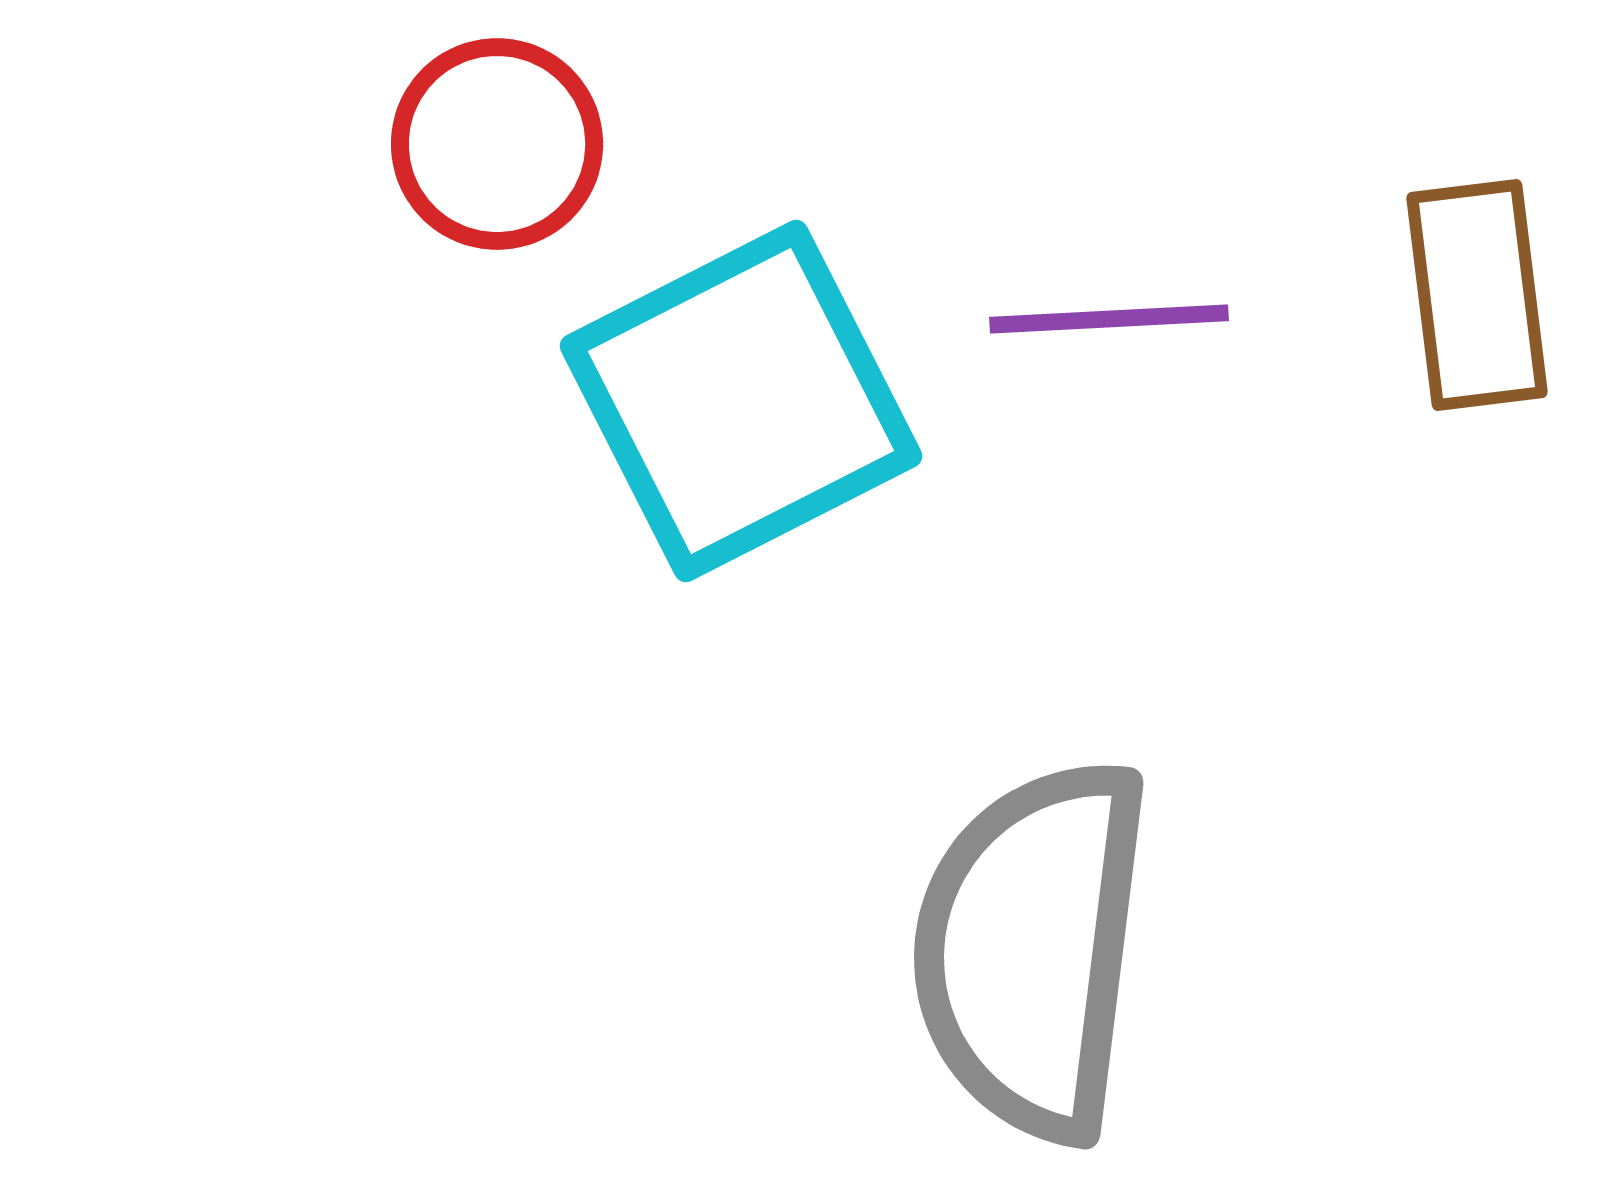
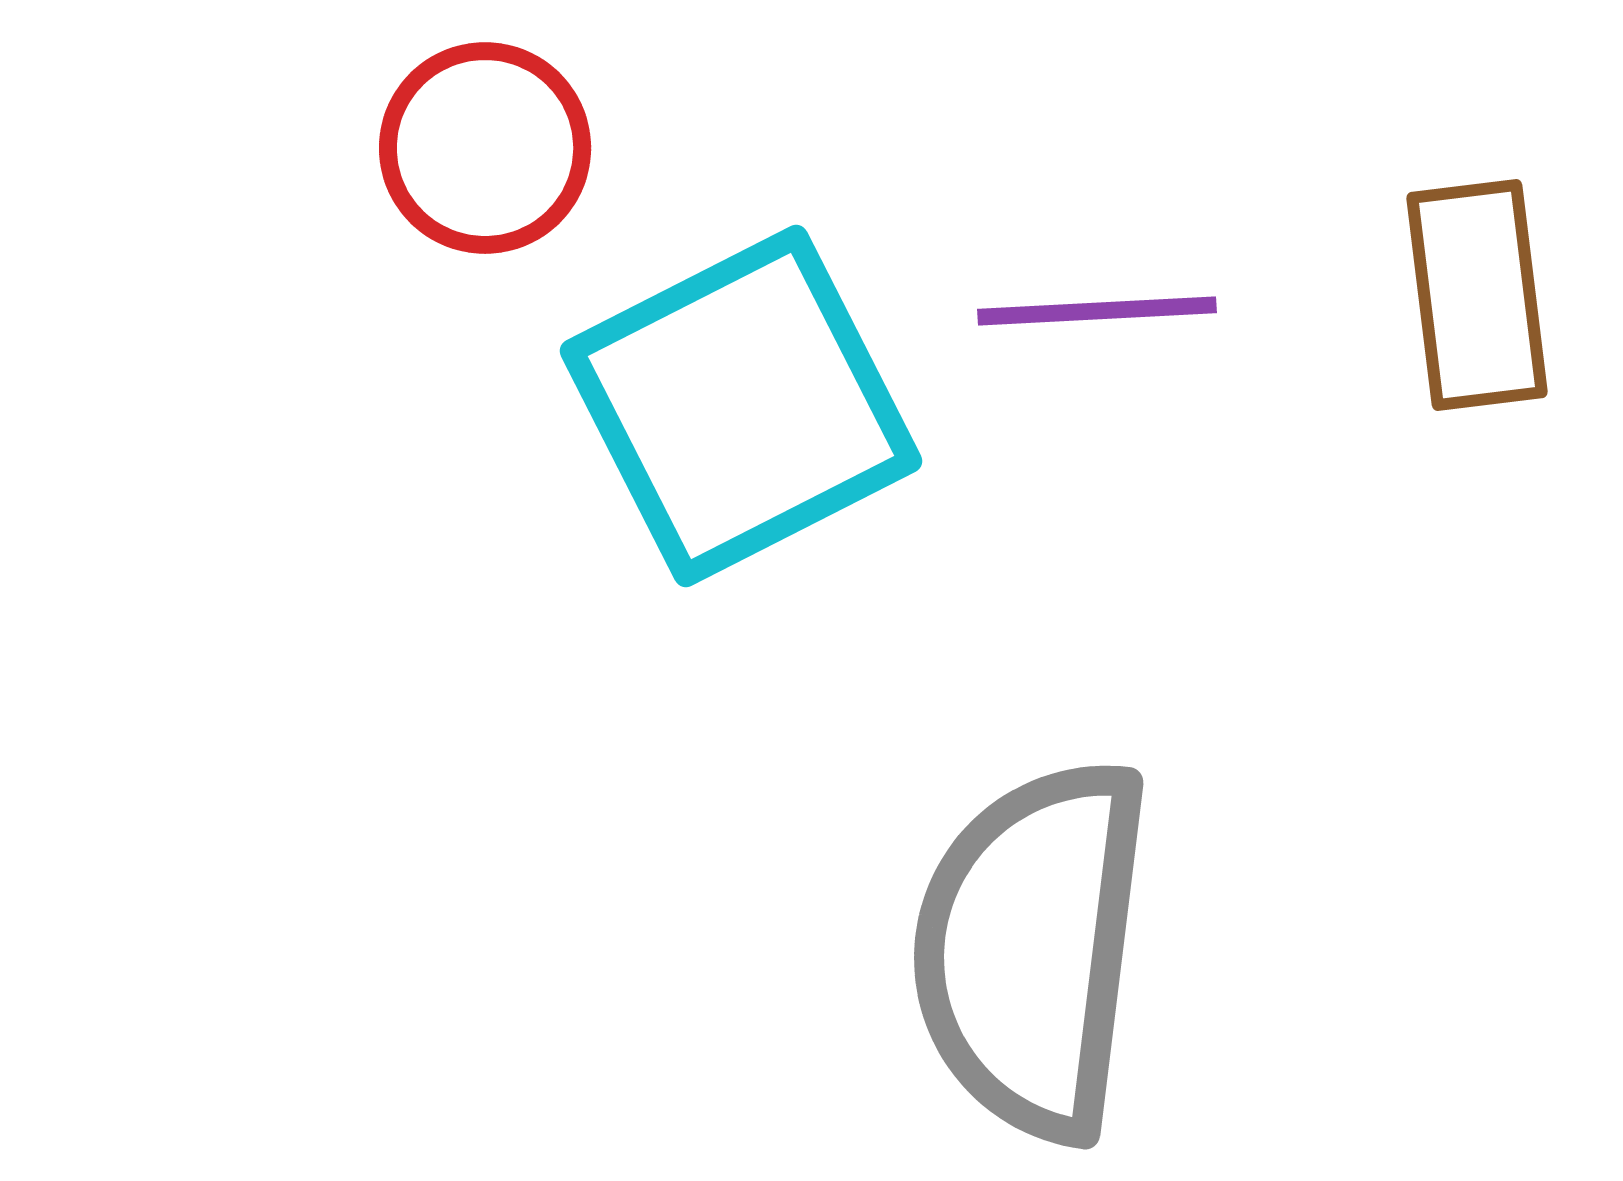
red circle: moved 12 px left, 4 px down
purple line: moved 12 px left, 8 px up
cyan square: moved 5 px down
